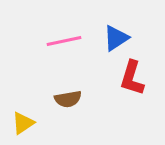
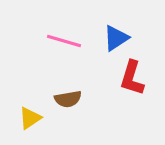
pink line: rotated 28 degrees clockwise
yellow triangle: moved 7 px right, 5 px up
